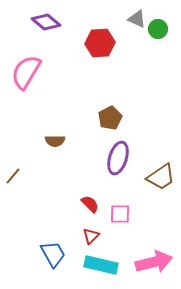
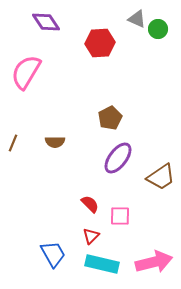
purple diamond: rotated 16 degrees clockwise
brown semicircle: moved 1 px down
purple ellipse: rotated 20 degrees clockwise
brown line: moved 33 px up; rotated 18 degrees counterclockwise
pink square: moved 2 px down
cyan rectangle: moved 1 px right, 1 px up
